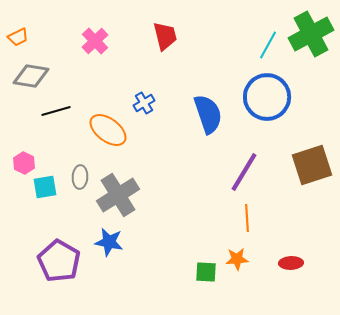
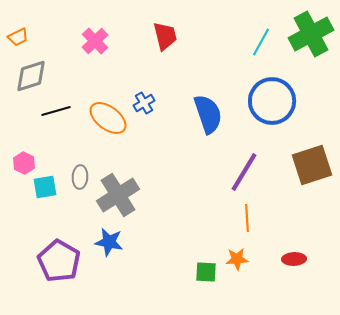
cyan line: moved 7 px left, 3 px up
gray diamond: rotated 27 degrees counterclockwise
blue circle: moved 5 px right, 4 px down
orange ellipse: moved 12 px up
red ellipse: moved 3 px right, 4 px up
